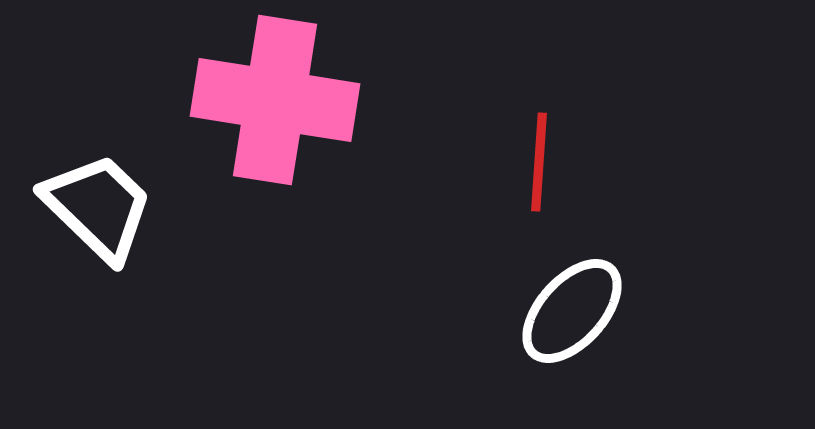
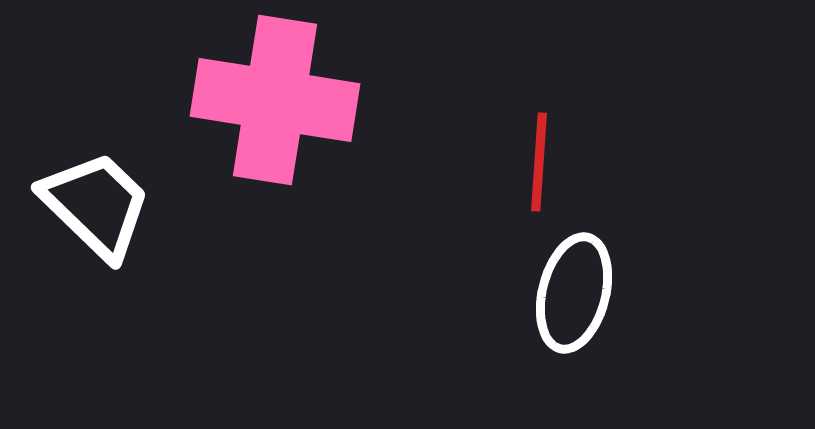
white trapezoid: moved 2 px left, 2 px up
white ellipse: moved 2 px right, 18 px up; rotated 28 degrees counterclockwise
